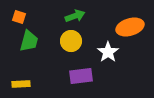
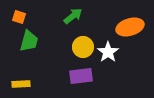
green arrow: moved 2 px left; rotated 18 degrees counterclockwise
yellow circle: moved 12 px right, 6 px down
